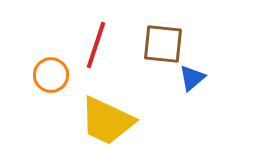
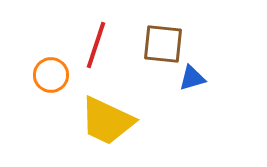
blue triangle: rotated 24 degrees clockwise
